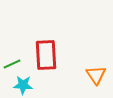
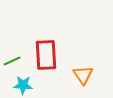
green line: moved 3 px up
orange triangle: moved 13 px left
